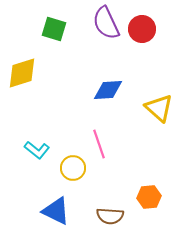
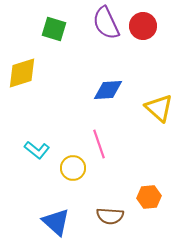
red circle: moved 1 px right, 3 px up
blue triangle: moved 11 px down; rotated 16 degrees clockwise
